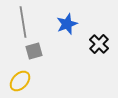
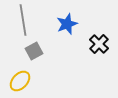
gray line: moved 2 px up
gray square: rotated 12 degrees counterclockwise
